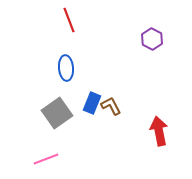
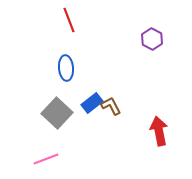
blue rectangle: rotated 30 degrees clockwise
gray square: rotated 12 degrees counterclockwise
